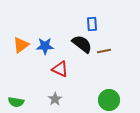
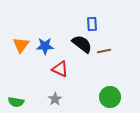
orange triangle: rotated 18 degrees counterclockwise
green circle: moved 1 px right, 3 px up
